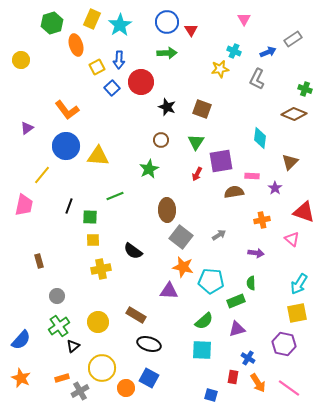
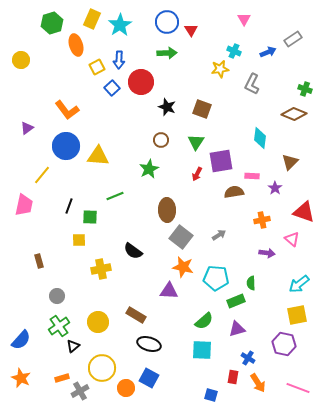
gray L-shape at (257, 79): moved 5 px left, 5 px down
yellow square at (93, 240): moved 14 px left
purple arrow at (256, 253): moved 11 px right
cyan pentagon at (211, 281): moved 5 px right, 3 px up
cyan arrow at (299, 284): rotated 20 degrees clockwise
yellow square at (297, 313): moved 2 px down
pink line at (289, 388): moved 9 px right; rotated 15 degrees counterclockwise
